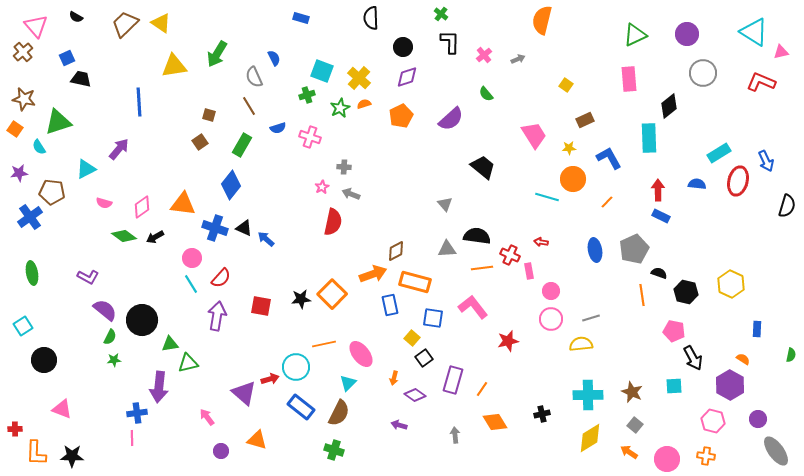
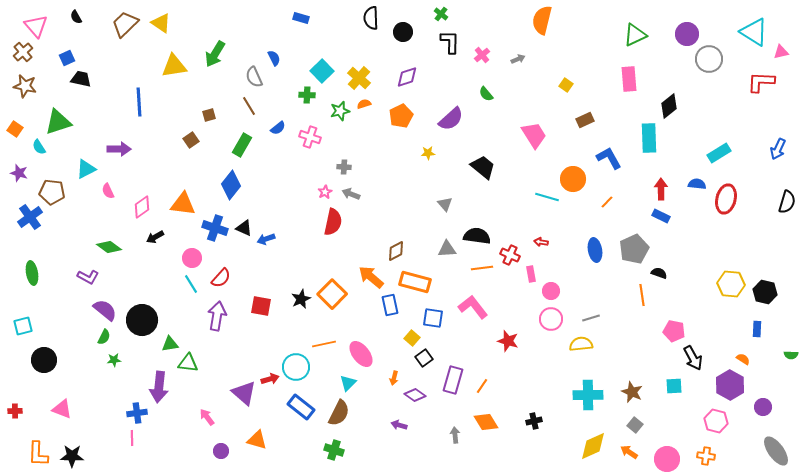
black semicircle at (76, 17): rotated 32 degrees clockwise
black circle at (403, 47): moved 15 px up
green arrow at (217, 54): moved 2 px left
pink cross at (484, 55): moved 2 px left
cyan square at (322, 71): rotated 25 degrees clockwise
gray circle at (703, 73): moved 6 px right, 14 px up
red L-shape at (761, 82): rotated 20 degrees counterclockwise
green cross at (307, 95): rotated 21 degrees clockwise
brown star at (24, 99): moved 1 px right, 13 px up
green star at (340, 108): moved 3 px down; rotated 12 degrees clockwise
brown square at (209, 115): rotated 32 degrees counterclockwise
blue semicircle at (278, 128): rotated 21 degrees counterclockwise
brown square at (200, 142): moved 9 px left, 2 px up
yellow star at (569, 148): moved 141 px left, 5 px down
purple arrow at (119, 149): rotated 50 degrees clockwise
blue arrow at (766, 161): moved 12 px right, 12 px up; rotated 50 degrees clockwise
purple star at (19, 173): rotated 24 degrees clockwise
red ellipse at (738, 181): moved 12 px left, 18 px down
pink star at (322, 187): moved 3 px right, 5 px down
red arrow at (658, 190): moved 3 px right, 1 px up
pink semicircle at (104, 203): moved 4 px right, 12 px up; rotated 49 degrees clockwise
black semicircle at (787, 206): moved 4 px up
green diamond at (124, 236): moved 15 px left, 11 px down
blue arrow at (266, 239): rotated 60 degrees counterclockwise
pink rectangle at (529, 271): moved 2 px right, 3 px down
orange arrow at (373, 274): moved 2 px left, 3 px down; rotated 120 degrees counterclockwise
yellow hexagon at (731, 284): rotated 20 degrees counterclockwise
black hexagon at (686, 292): moved 79 px right
black star at (301, 299): rotated 18 degrees counterclockwise
cyan square at (23, 326): rotated 18 degrees clockwise
green semicircle at (110, 337): moved 6 px left
red star at (508, 341): rotated 30 degrees clockwise
green semicircle at (791, 355): rotated 80 degrees clockwise
green triangle at (188, 363): rotated 20 degrees clockwise
orange line at (482, 389): moved 3 px up
black cross at (542, 414): moved 8 px left, 7 px down
purple circle at (758, 419): moved 5 px right, 12 px up
pink hexagon at (713, 421): moved 3 px right
orange diamond at (495, 422): moved 9 px left
red cross at (15, 429): moved 18 px up
yellow diamond at (590, 438): moved 3 px right, 8 px down; rotated 8 degrees clockwise
orange L-shape at (36, 453): moved 2 px right, 1 px down
